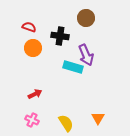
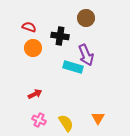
pink cross: moved 7 px right
